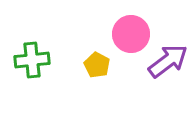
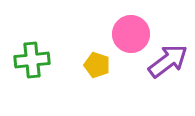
yellow pentagon: rotated 10 degrees counterclockwise
